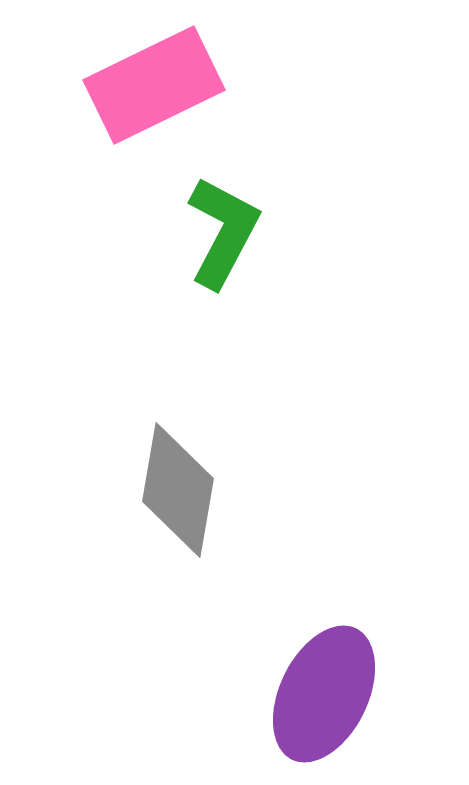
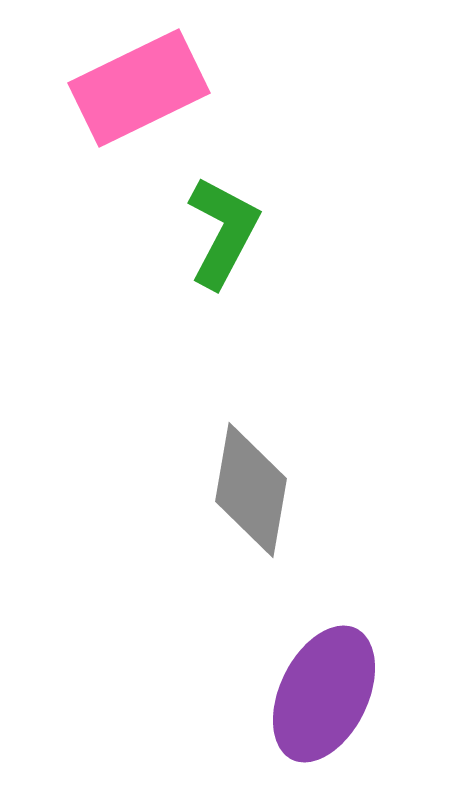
pink rectangle: moved 15 px left, 3 px down
gray diamond: moved 73 px right
